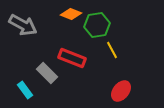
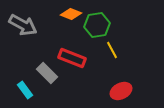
red ellipse: rotated 25 degrees clockwise
